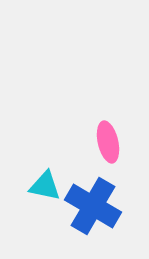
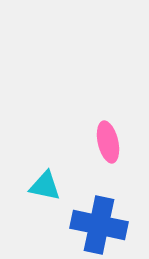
blue cross: moved 6 px right, 19 px down; rotated 18 degrees counterclockwise
